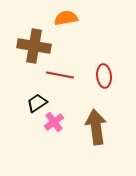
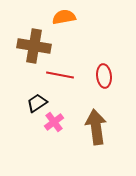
orange semicircle: moved 2 px left, 1 px up
